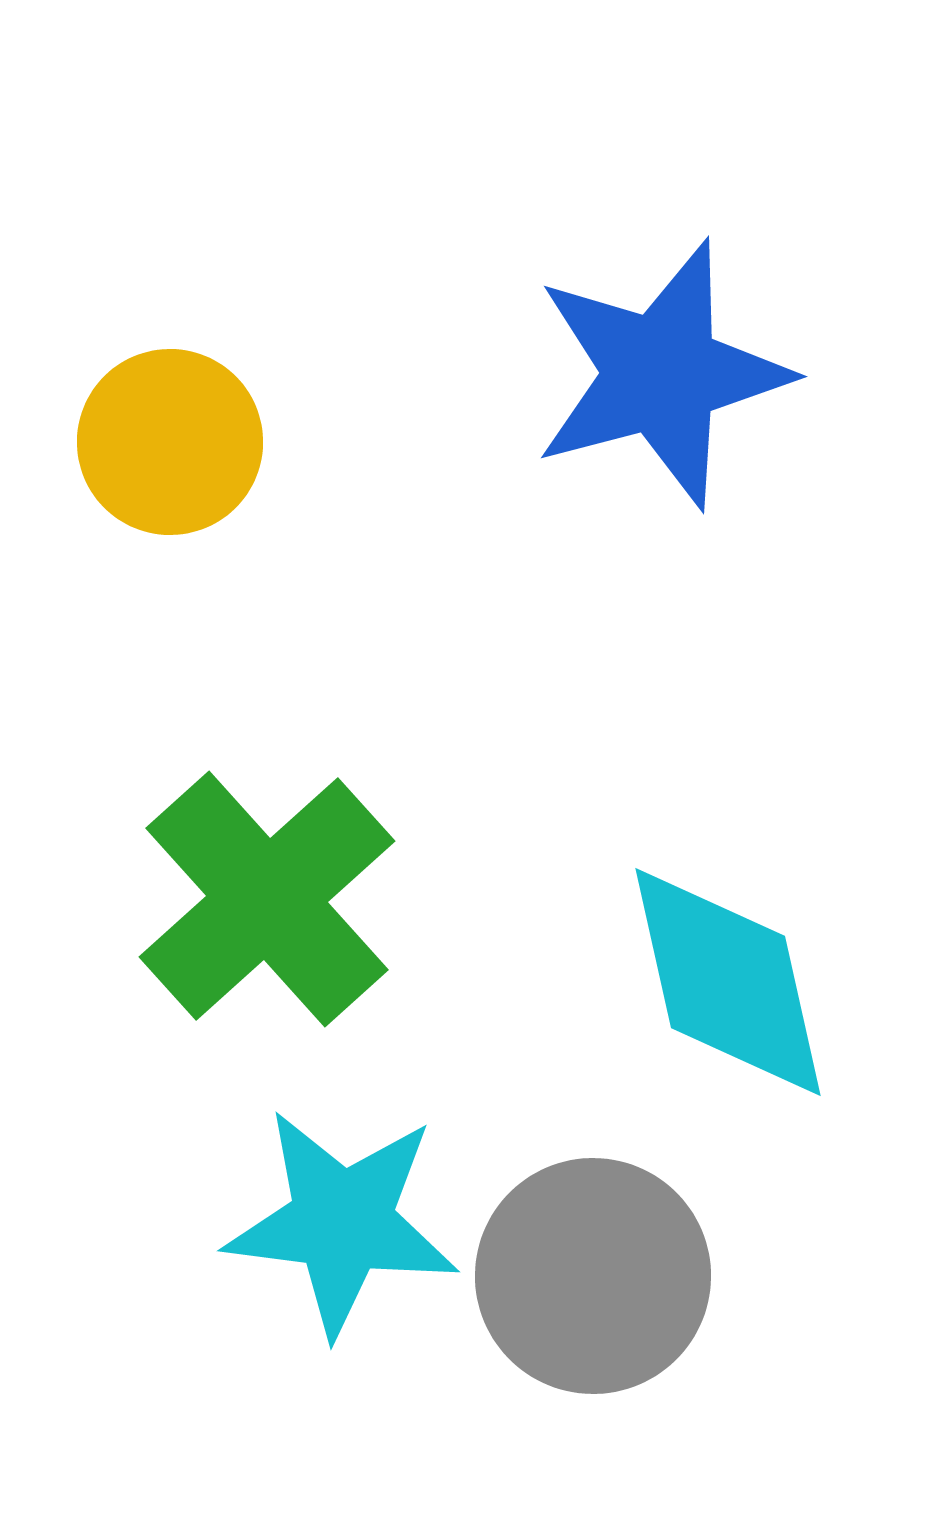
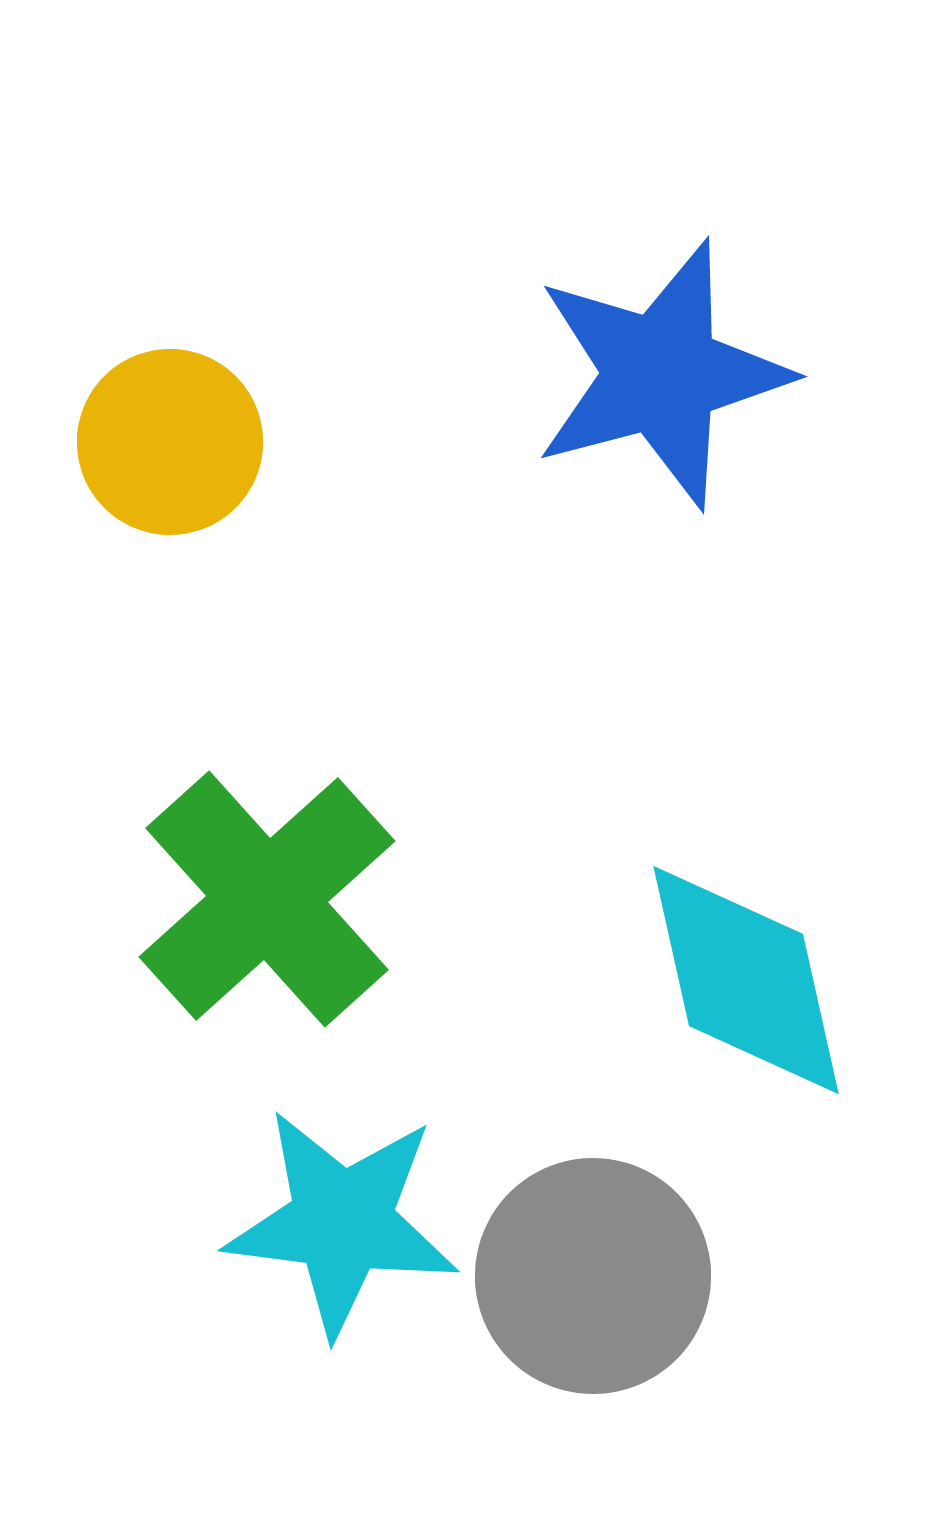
cyan diamond: moved 18 px right, 2 px up
